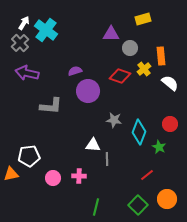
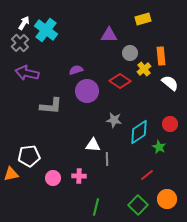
purple triangle: moved 2 px left, 1 px down
gray circle: moved 5 px down
purple semicircle: moved 1 px right, 1 px up
red diamond: moved 5 px down; rotated 15 degrees clockwise
purple circle: moved 1 px left
cyan diamond: rotated 35 degrees clockwise
